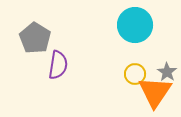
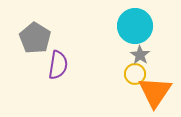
cyan circle: moved 1 px down
gray star: moved 27 px left, 17 px up
